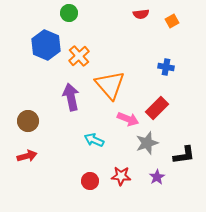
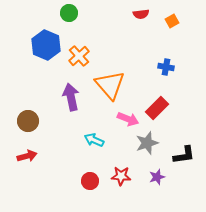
purple star: rotated 14 degrees clockwise
